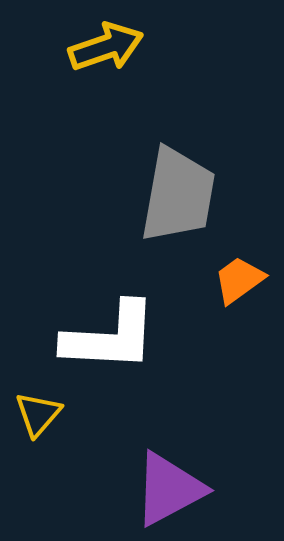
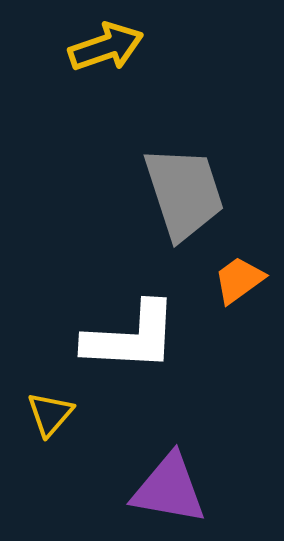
gray trapezoid: moved 6 px right, 2 px up; rotated 28 degrees counterclockwise
white L-shape: moved 21 px right
yellow triangle: moved 12 px right
purple triangle: rotated 38 degrees clockwise
